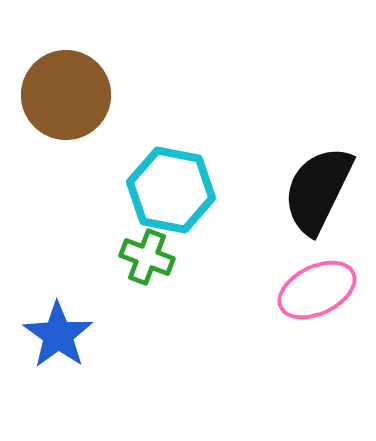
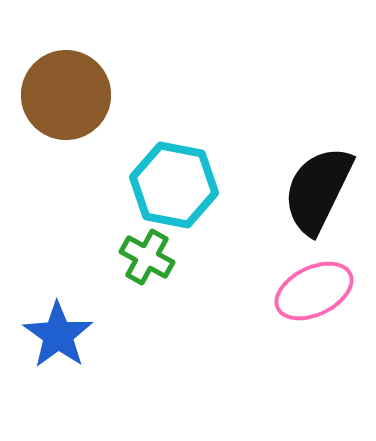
cyan hexagon: moved 3 px right, 5 px up
green cross: rotated 8 degrees clockwise
pink ellipse: moved 3 px left, 1 px down
